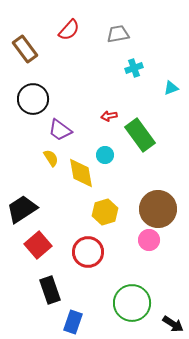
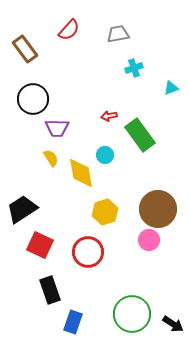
purple trapezoid: moved 3 px left, 2 px up; rotated 35 degrees counterclockwise
red square: moved 2 px right; rotated 24 degrees counterclockwise
green circle: moved 11 px down
